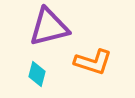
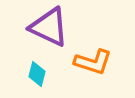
purple triangle: rotated 39 degrees clockwise
